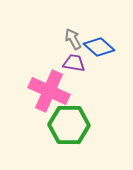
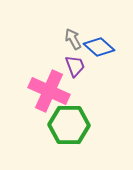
purple trapezoid: moved 1 px right, 3 px down; rotated 60 degrees clockwise
